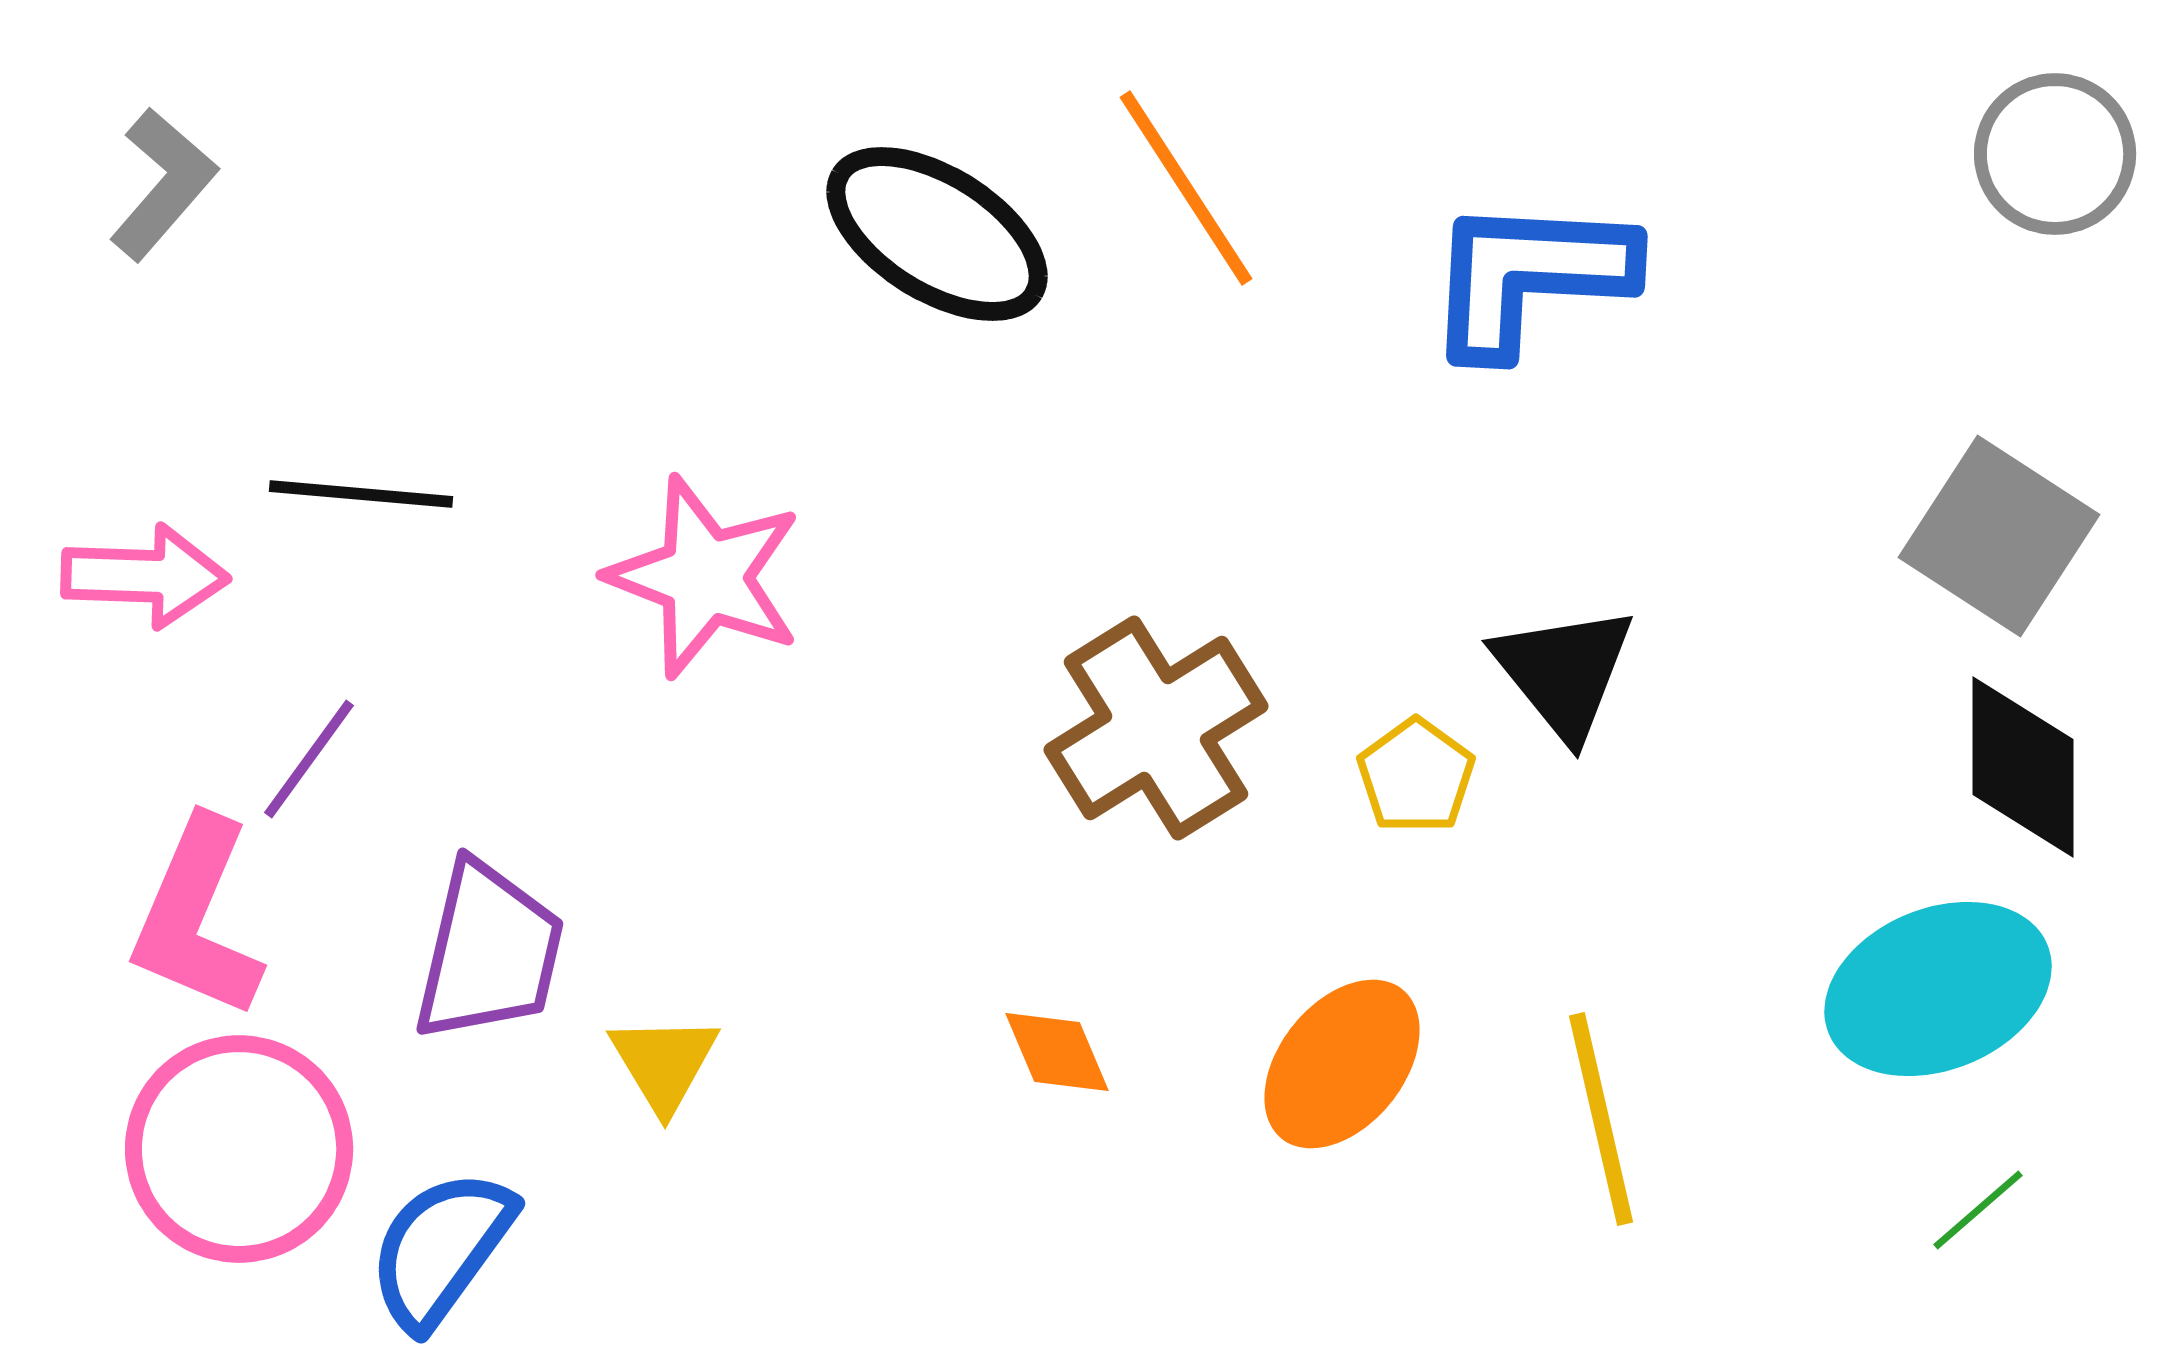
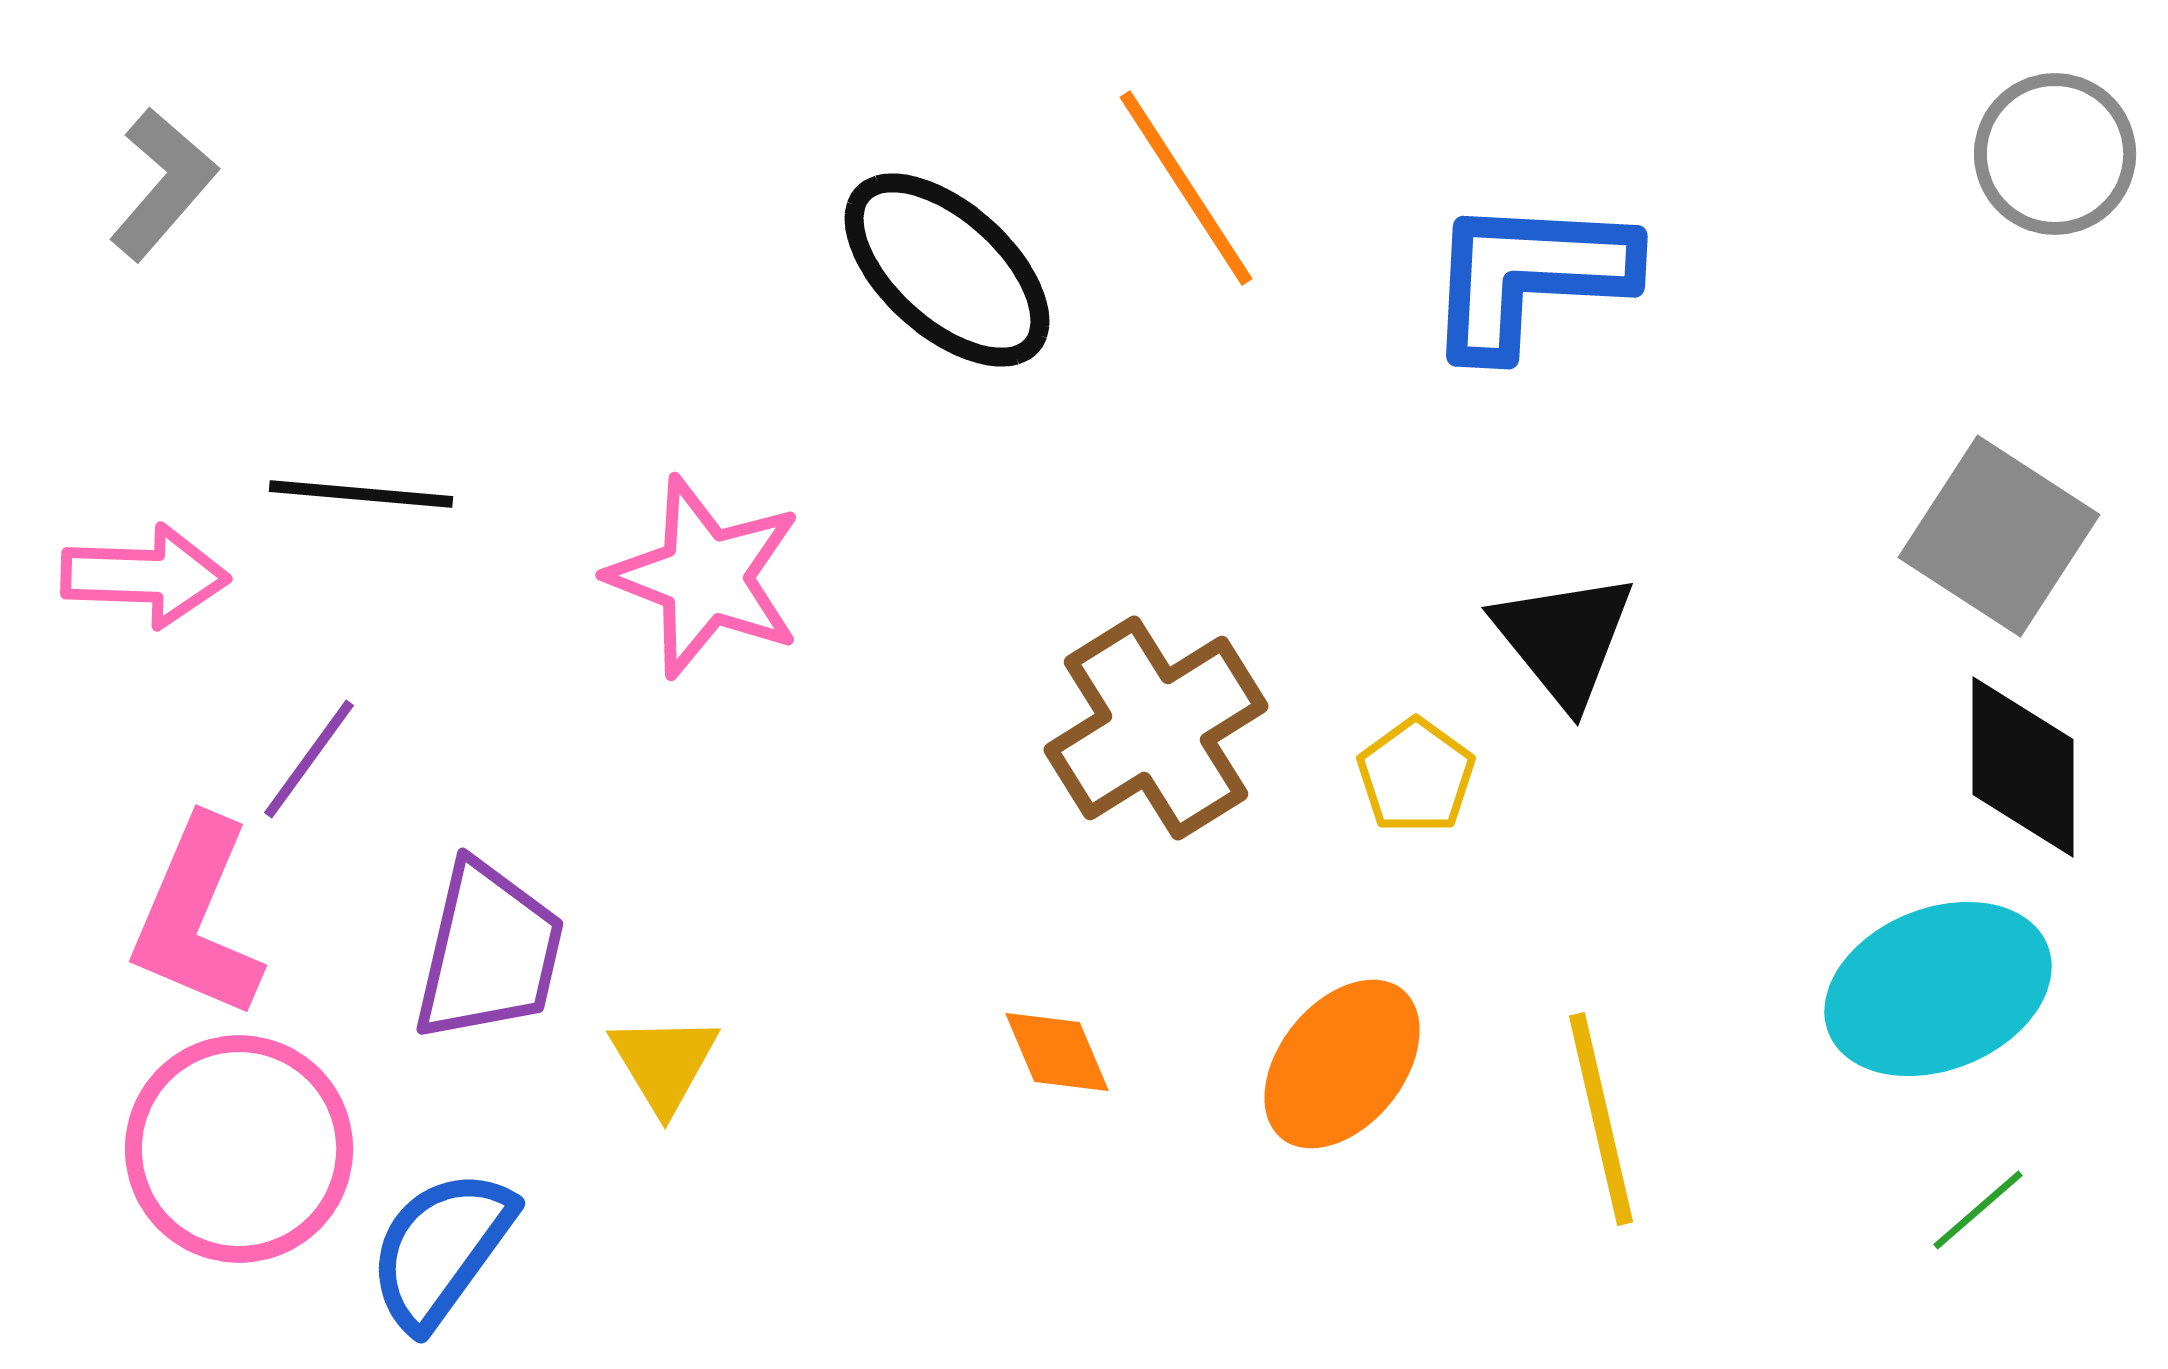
black ellipse: moved 10 px right, 36 px down; rotated 10 degrees clockwise
black triangle: moved 33 px up
